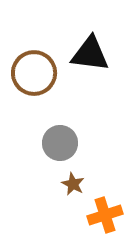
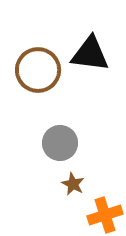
brown circle: moved 4 px right, 3 px up
